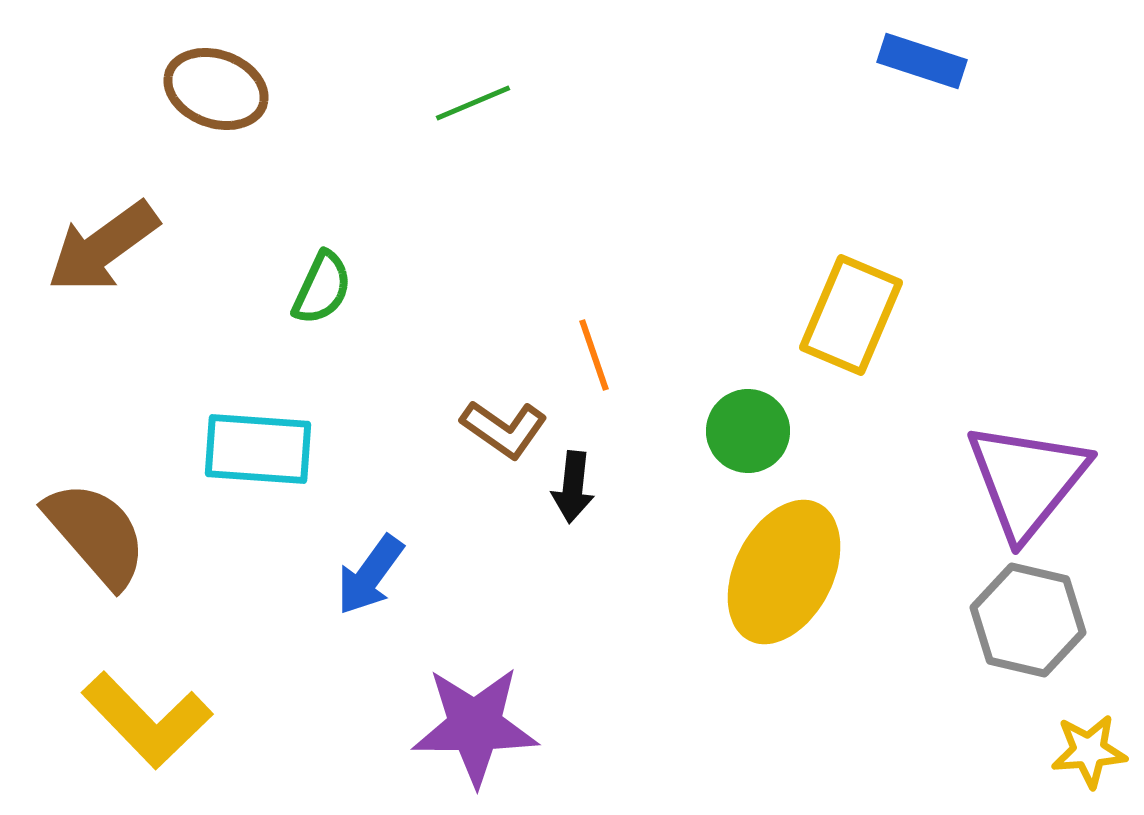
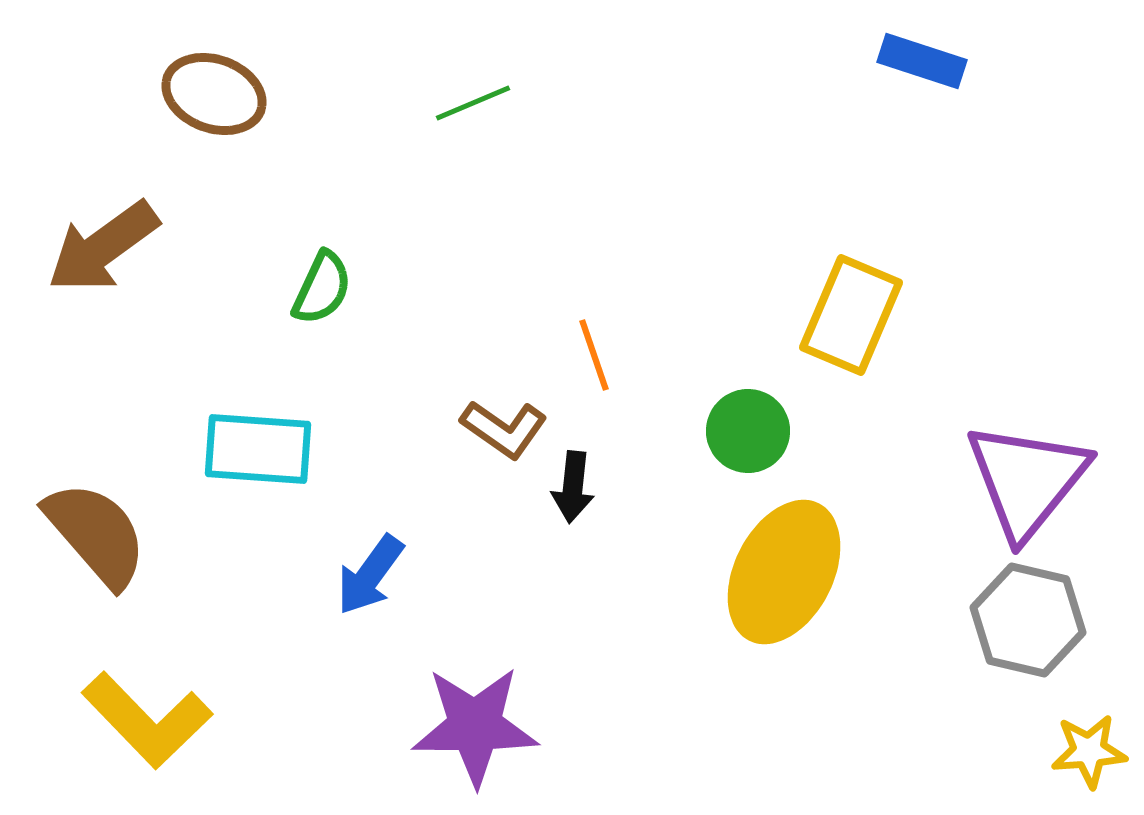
brown ellipse: moved 2 px left, 5 px down
